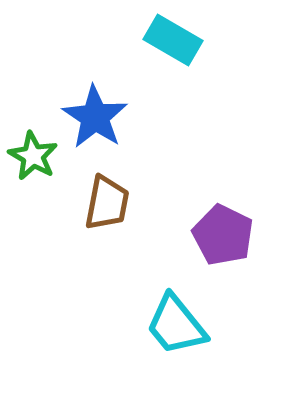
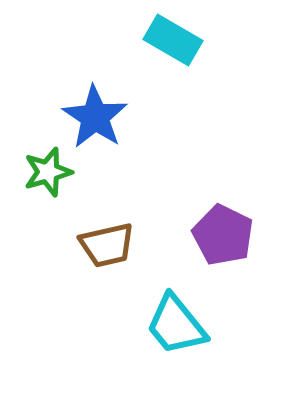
green star: moved 15 px right, 16 px down; rotated 27 degrees clockwise
brown trapezoid: moved 42 px down; rotated 66 degrees clockwise
